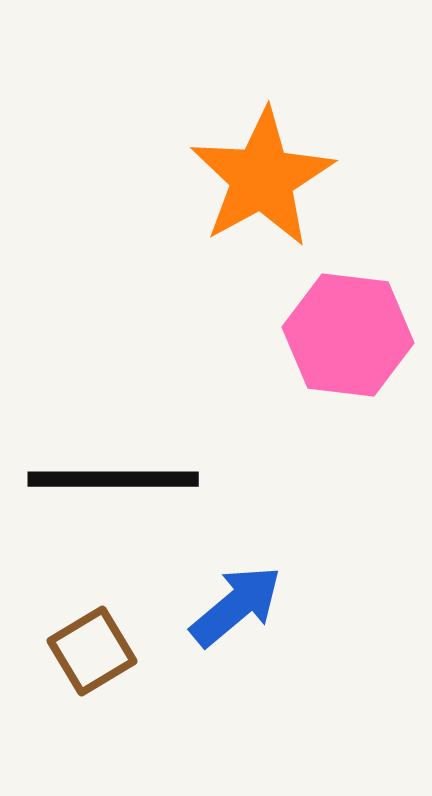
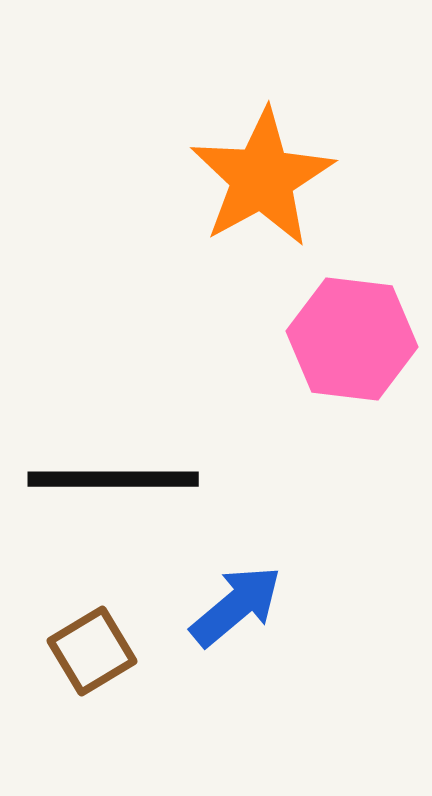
pink hexagon: moved 4 px right, 4 px down
